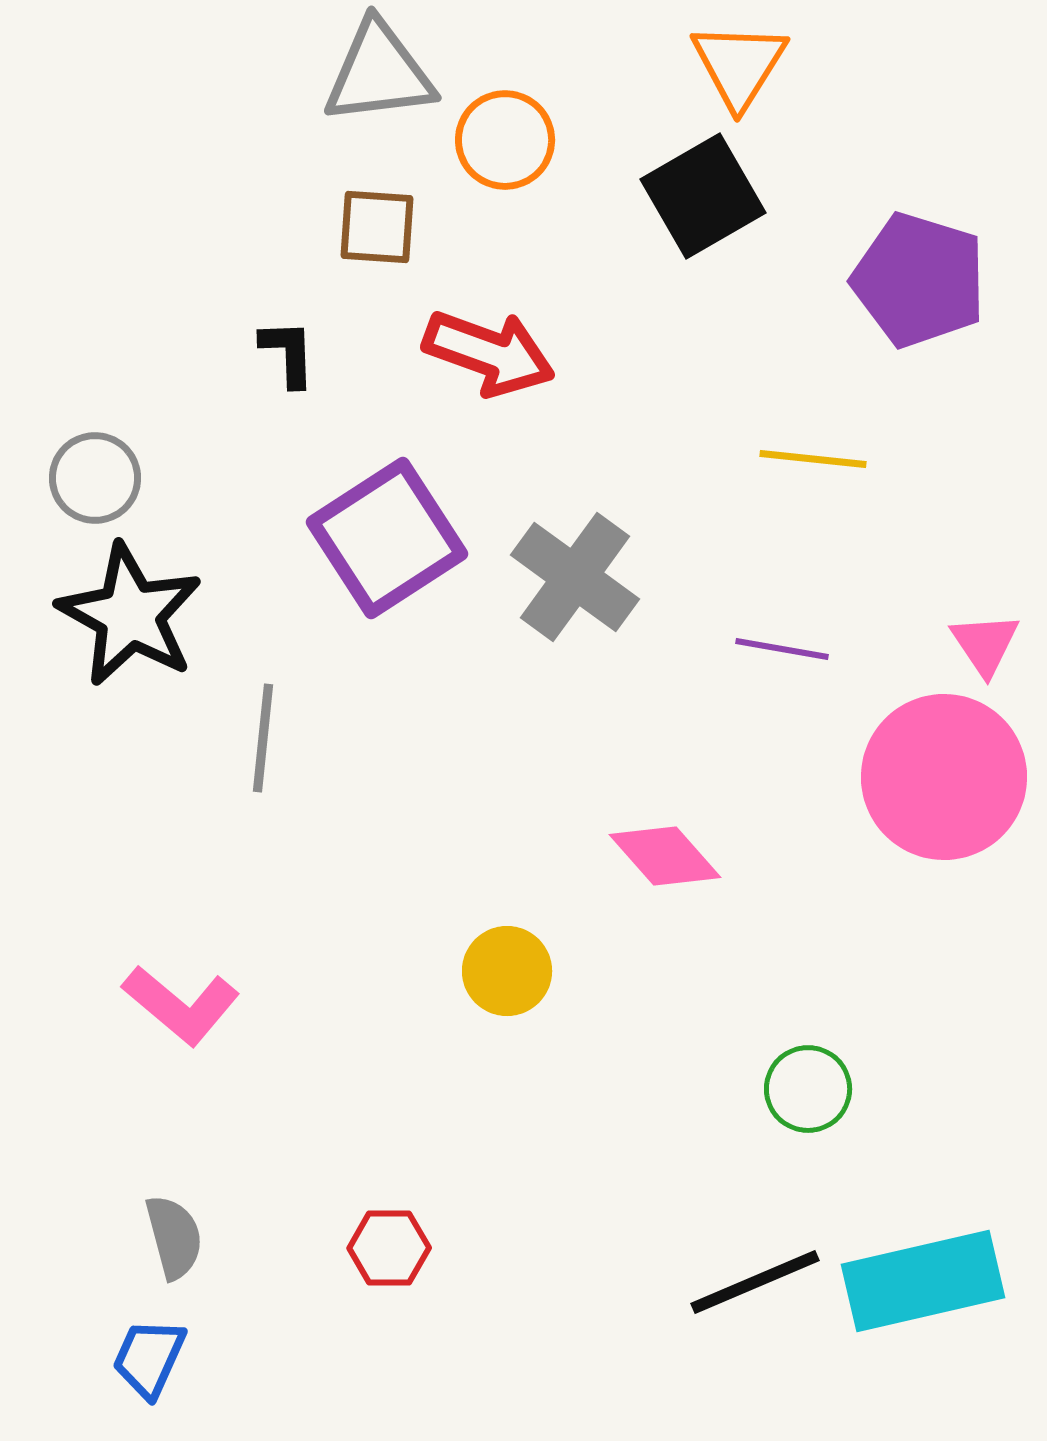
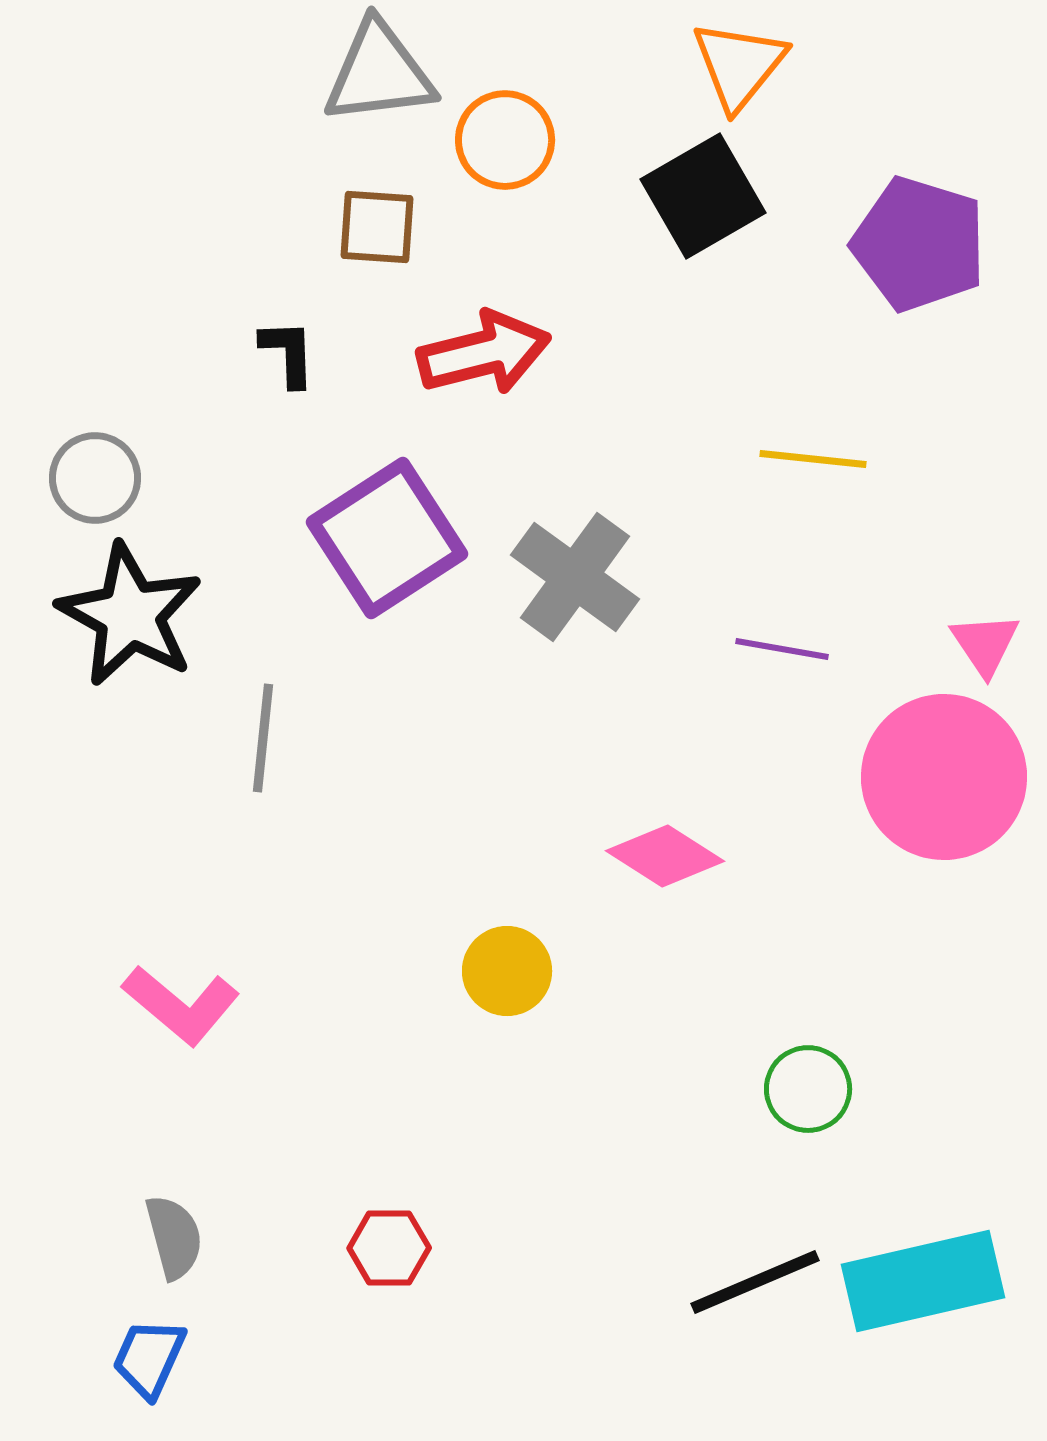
orange triangle: rotated 7 degrees clockwise
purple pentagon: moved 36 px up
red arrow: moved 5 px left; rotated 34 degrees counterclockwise
pink diamond: rotated 16 degrees counterclockwise
